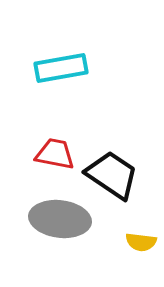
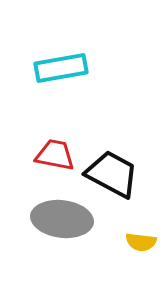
red trapezoid: moved 1 px down
black trapezoid: moved 1 px up; rotated 6 degrees counterclockwise
gray ellipse: moved 2 px right
